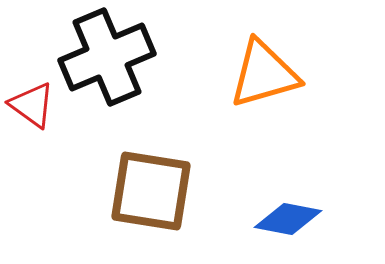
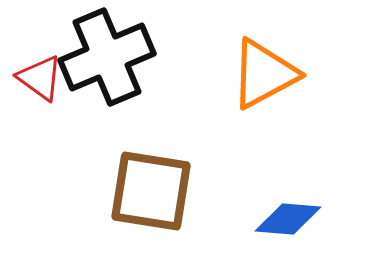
orange triangle: rotated 12 degrees counterclockwise
red triangle: moved 8 px right, 27 px up
blue diamond: rotated 6 degrees counterclockwise
